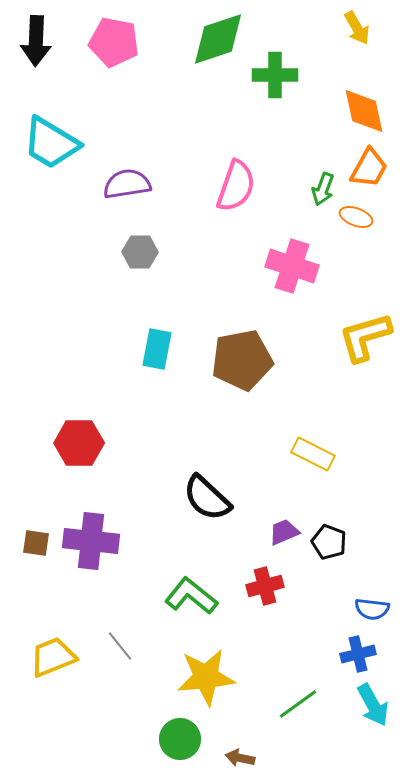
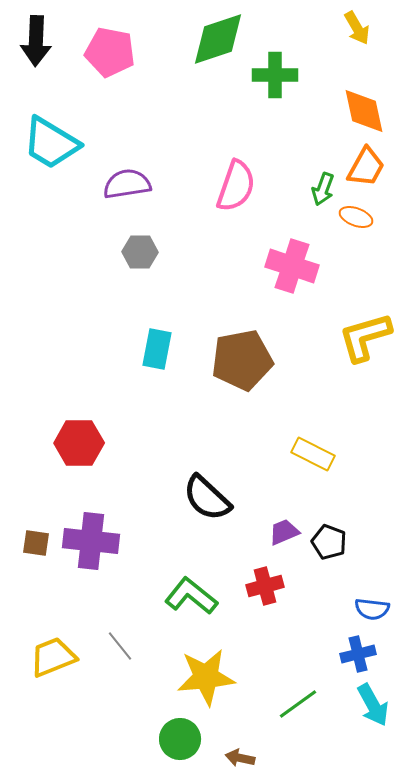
pink pentagon: moved 4 px left, 10 px down
orange trapezoid: moved 3 px left, 1 px up
